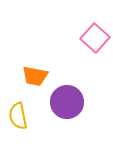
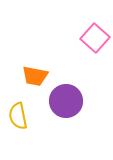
purple circle: moved 1 px left, 1 px up
